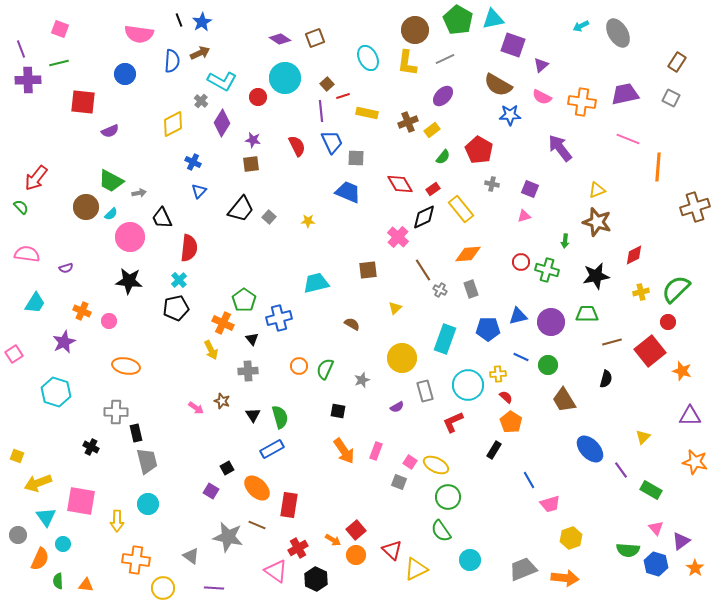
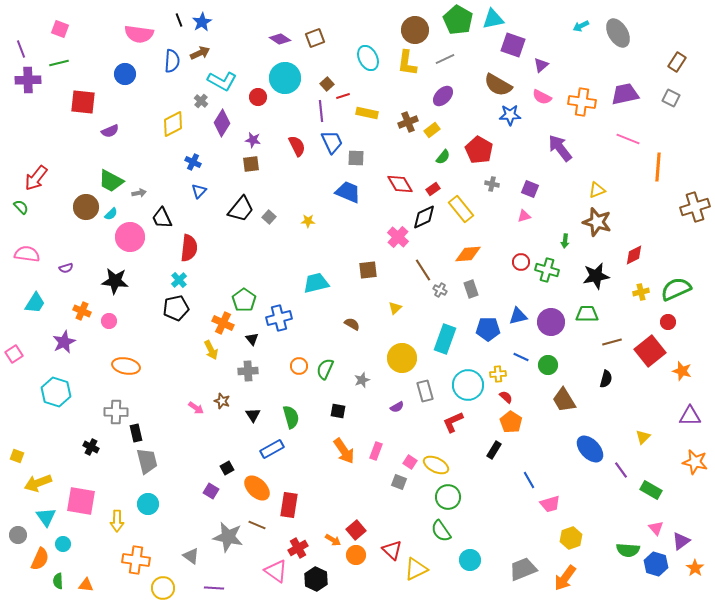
black star at (129, 281): moved 14 px left
green semicircle at (676, 289): rotated 20 degrees clockwise
green semicircle at (280, 417): moved 11 px right
orange arrow at (565, 578): rotated 120 degrees clockwise
